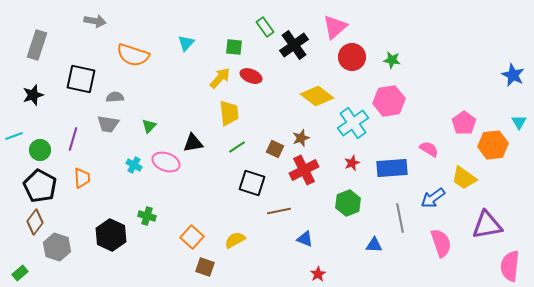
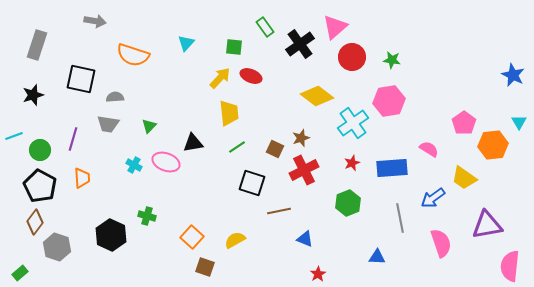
black cross at (294, 45): moved 6 px right, 1 px up
blue triangle at (374, 245): moved 3 px right, 12 px down
